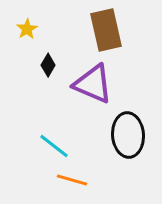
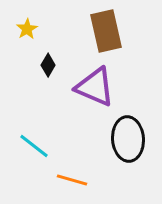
brown rectangle: moved 1 px down
purple triangle: moved 2 px right, 3 px down
black ellipse: moved 4 px down
cyan line: moved 20 px left
